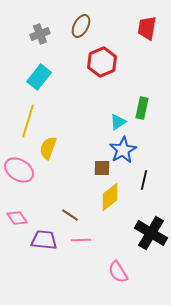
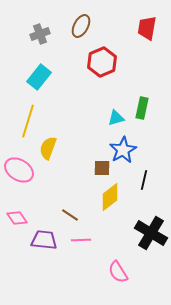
cyan triangle: moved 2 px left, 4 px up; rotated 18 degrees clockwise
